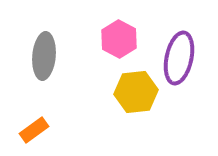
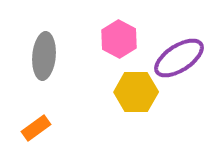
purple ellipse: rotated 45 degrees clockwise
yellow hexagon: rotated 6 degrees clockwise
orange rectangle: moved 2 px right, 2 px up
